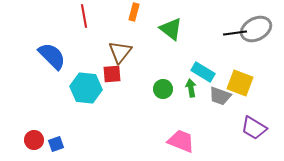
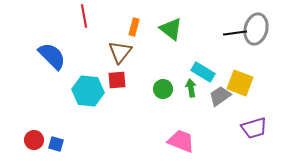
orange rectangle: moved 15 px down
gray ellipse: rotated 48 degrees counterclockwise
red square: moved 5 px right, 6 px down
cyan hexagon: moved 2 px right, 3 px down
gray trapezoid: rotated 125 degrees clockwise
purple trapezoid: rotated 48 degrees counterclockwise
blue square: rotated 35 degrees clockwise
